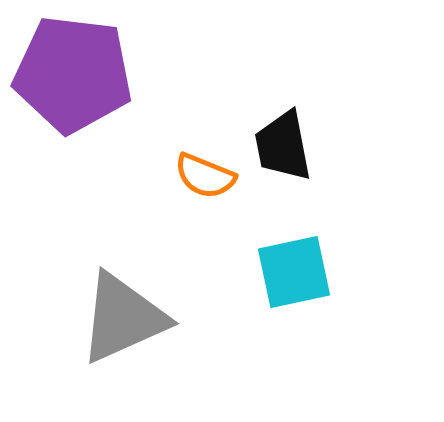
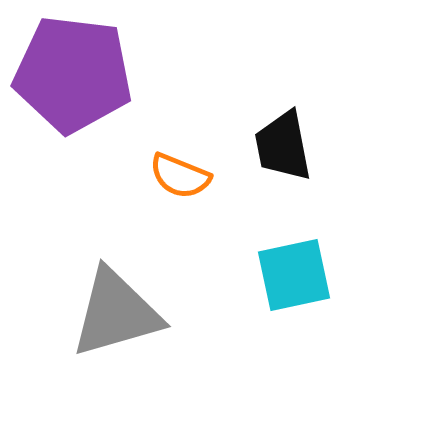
orange semicircle: moved 25 px left
cyan square: moved 3 px down
gray triangle: moved 7 px left, 5 px up; rotated 8 degrees clockwise
